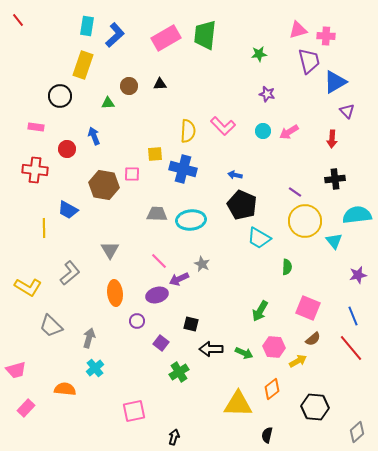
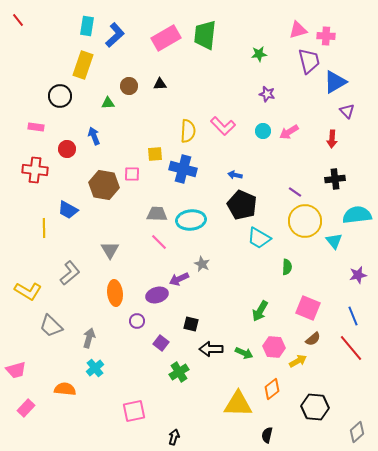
pink line at (159, 261): moved 19 px up
yellow L-shape at (28, 287): moved 4 px down
